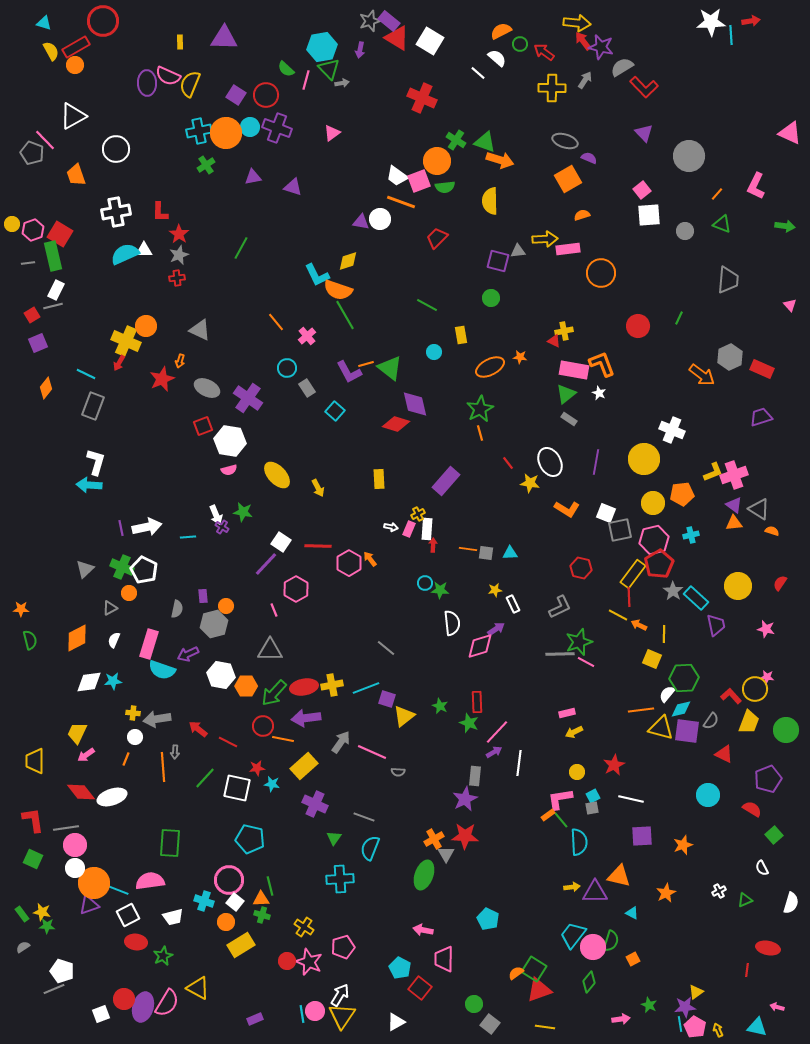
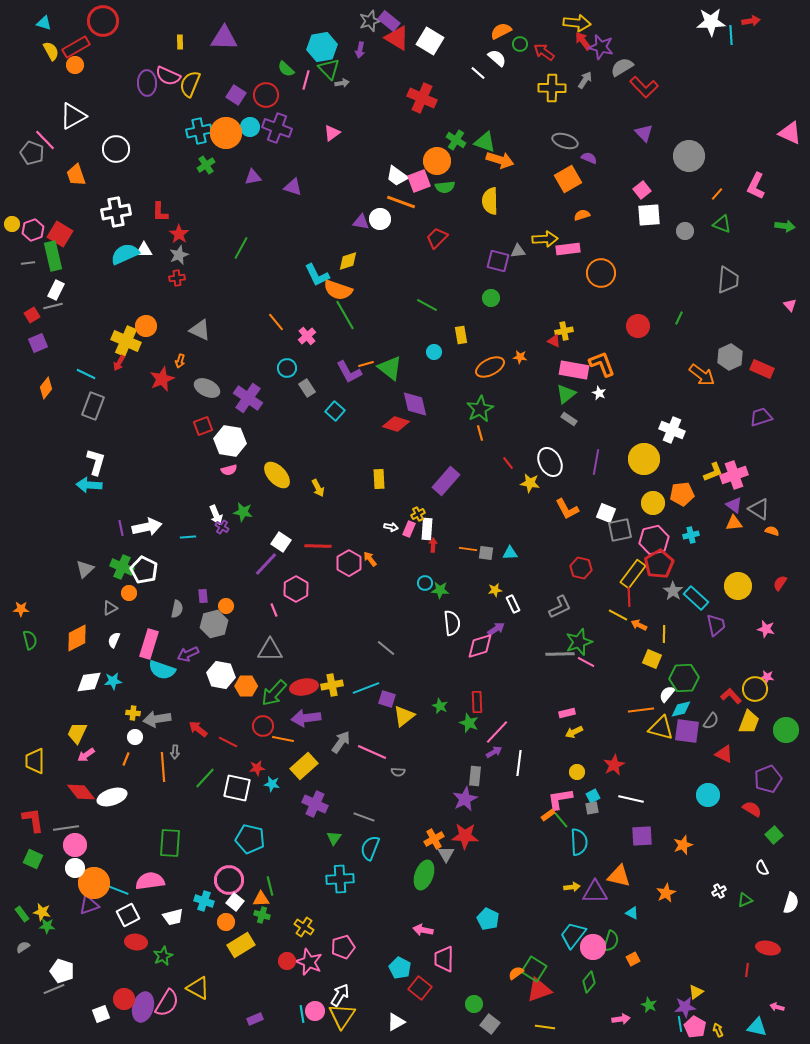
orange L-shape at (567, 509): rotated 30 degrees clockwise
